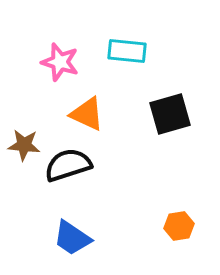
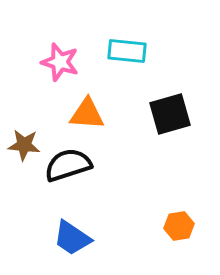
orange triangle: rotated 21 degrees counterclockwise
